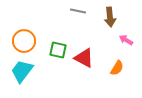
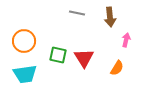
gray line: moved 1 px left, 2 px down
pink arrow: rotated 72 degrees clockwise
green square: moved 5 px down
red triangle: rotated 30 degrees clockwise
cyan trapezoid: moved 3 px right, 3 px down; rotated 135 degrees counterclockwise
